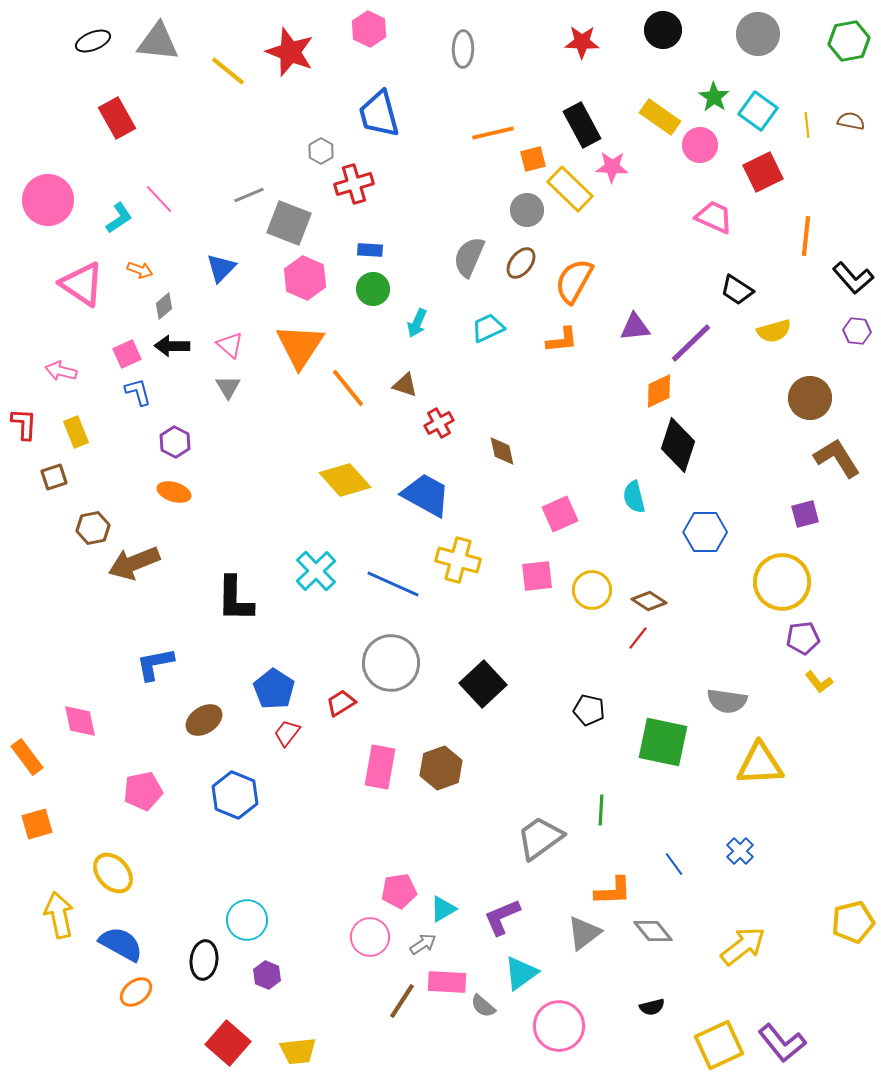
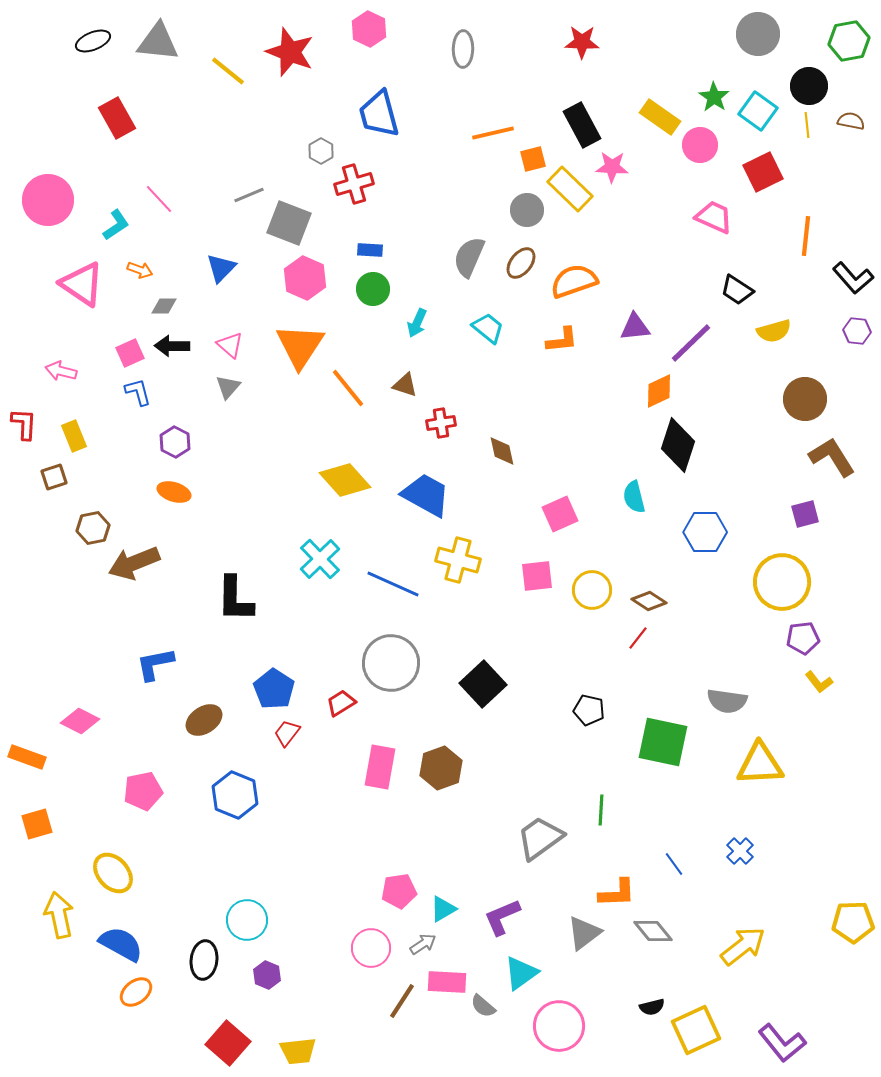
black circle at (663, 30): moved 146 px right, 56 px down
cyan L-shape at (119, 218): moved 3 px left, 7 px down
orange semicircle at (574, 281): rotated 42 degrees clockwise
gray diamond at (164, 306): rotated 40 degrees clockwise
cyan trapezoid at (488, 328): rotated 64 degrees clockwise
pink square at (127, 354): moved 3 px right, 1 px up
gray triangle at (228, 387): rotated 12 degrees clockwise
brown circle at (810, 398): moved 5 px left, 1 px down
red cross at (439, 423): moved 2 px right; rotated 20 degrees clockwise
yellow rectangle at (76, 432): moved 2 px left, 4 px down
brown L-shape at (837, 458): moved 5 px left, 1 px up
cyan cross at (316, 571): moved 4 px right, 12 px up
pink diamond at (80, 721): rotated 51 degrees counterclockwise
orange rectangle at (27, 757): rotated 33 degrees counterclockwise
orange L-shape at (613, 891): moved 4 px right, 2 px down
yellow pentagon at (853, 922): rotated 12 degrees clockwise
pink circle at (370, 937): moved 1 px right, 11 px down
yellow square at (719, 1045): moved 23 px left, 15 px up
